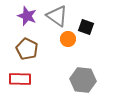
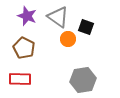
gray triangle: moved 1 px right, 1 px down
brown pentagon: moved 3 px left, 1 px up
gray hexagon: rotated 15 degrees counterclockwise
